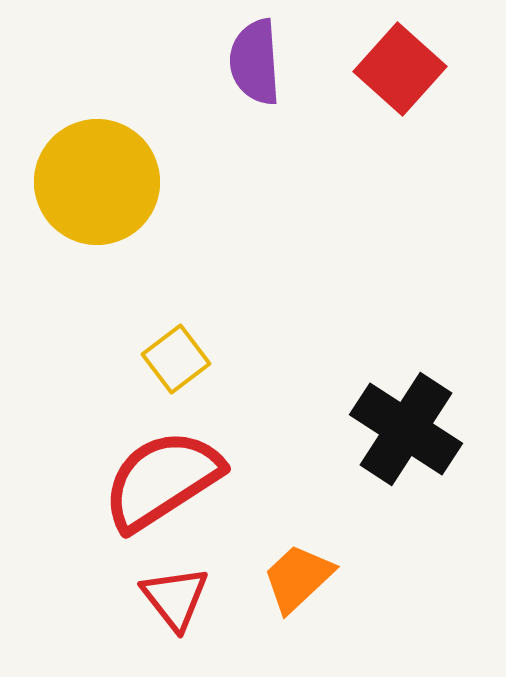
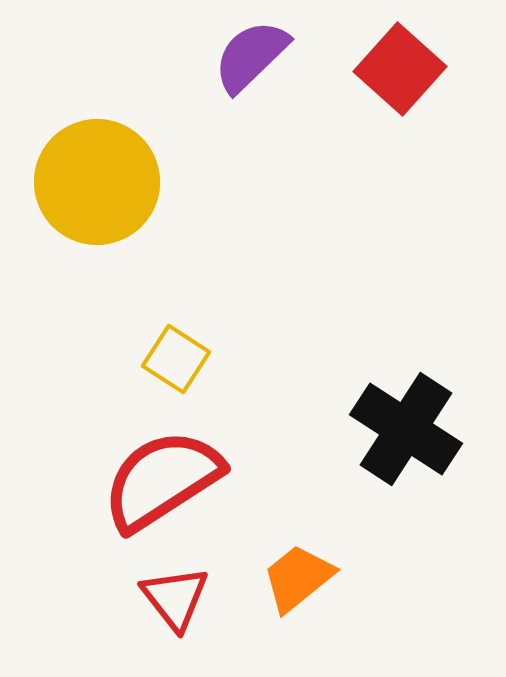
purple semicircle: moved 4 px left, 6 px up; rotated 50 degrees clockwise
yellow square: rotated 20 degrees counterclockwise
orange trapezoid: rotated 4 degrees clockwise
